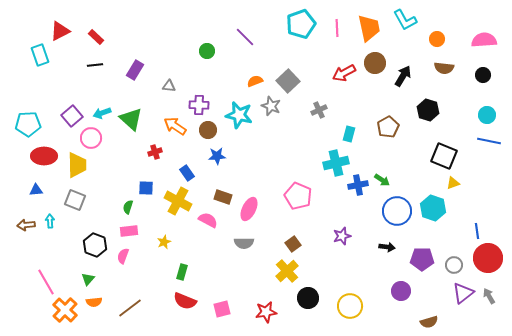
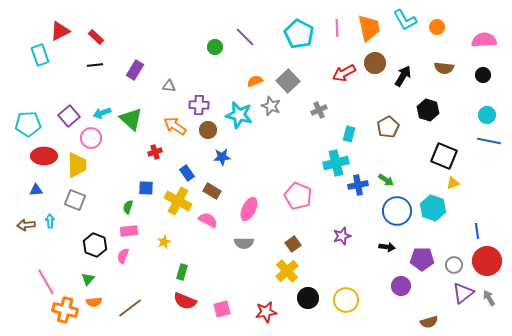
cyan pentagon at (301, 24): moved 2 px left, 10 px down; rotated 24 degrees counterclockwise
orange circle at (437, 39): moved 12 px up
green circle at (207, 51): moved 8 px right, 4 px up
purple square at (72, 116): moved 3 px left
blue star at (217, 156): moved 5 px right, 1 px down
green arrow at (382, 180): moved 4 px right
brown rectangle at (223, 197): moved 11 px left, 6 px up; rotated 12 degrees clockwise
red circle at (488, 258): moved 1 px left, 3 px down
purple circle at (401, 291): moved 5 px up
gray arrow at (489, 296): moved 2 px down
yellow circle at (350, 306): moved 4 px left, 6 px up
orange cross at (65, 310): rotated 30 degrees counterclockwise
